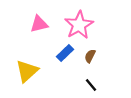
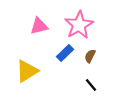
pink triangle: moved 2 px down
yellow triangle: rotated 10 degrees clockwise
